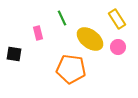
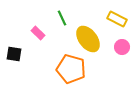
yellow rectangle: rotated 30 degrees counterclockwise
pink rectangle: rotated 32 degrees counterclockwise
yellow ellipse: moved 2 px left; rotated 16 degrees clockwise
pink circle: moved 4 px right
orange pentagon: rotated 8 degrees clockwise
